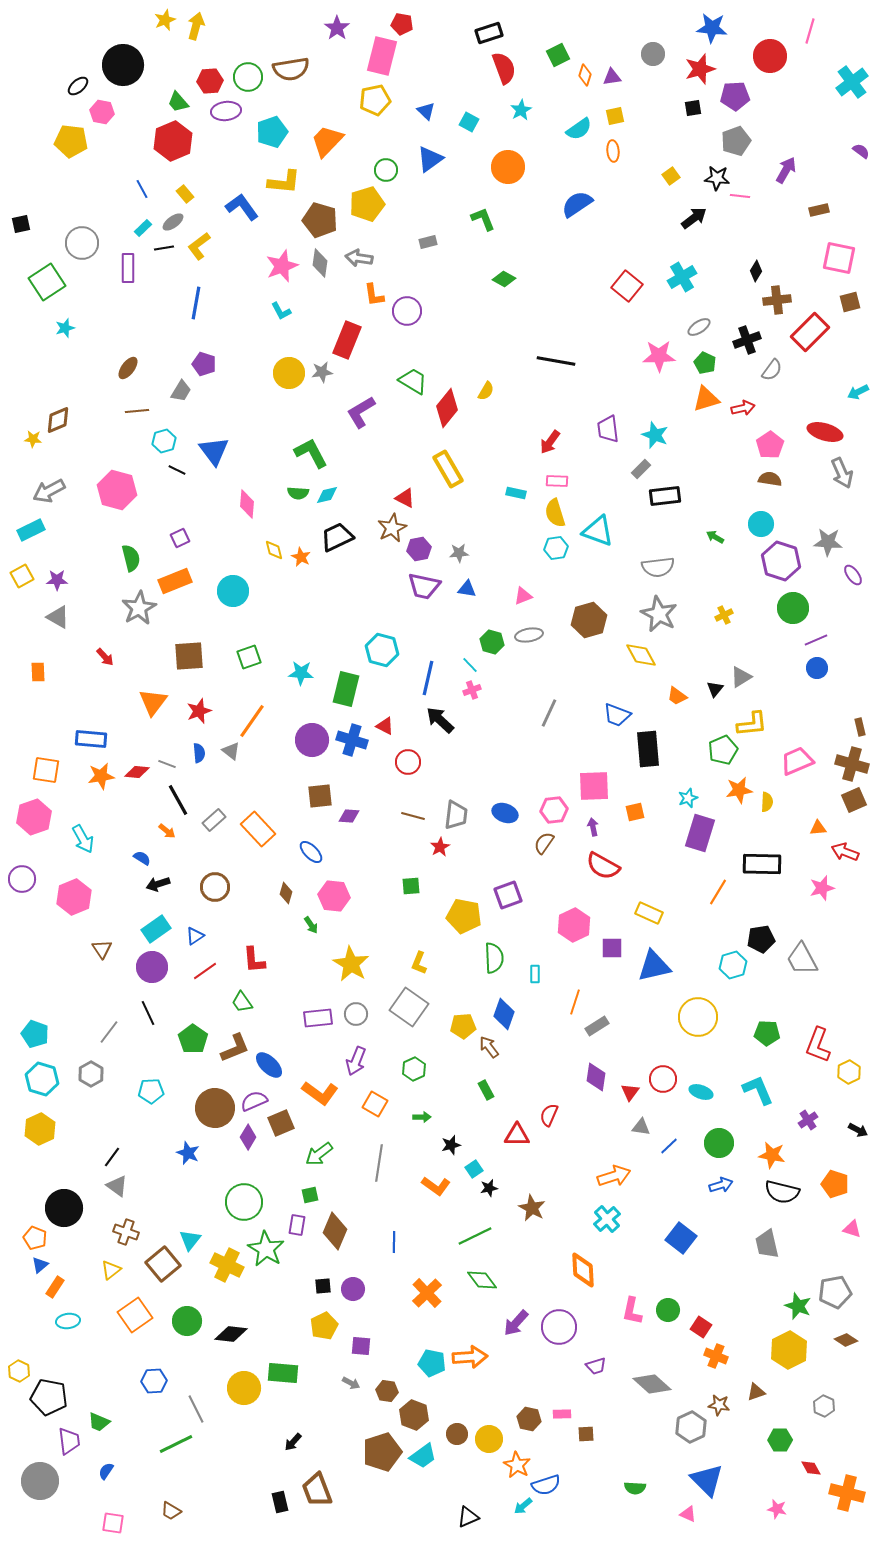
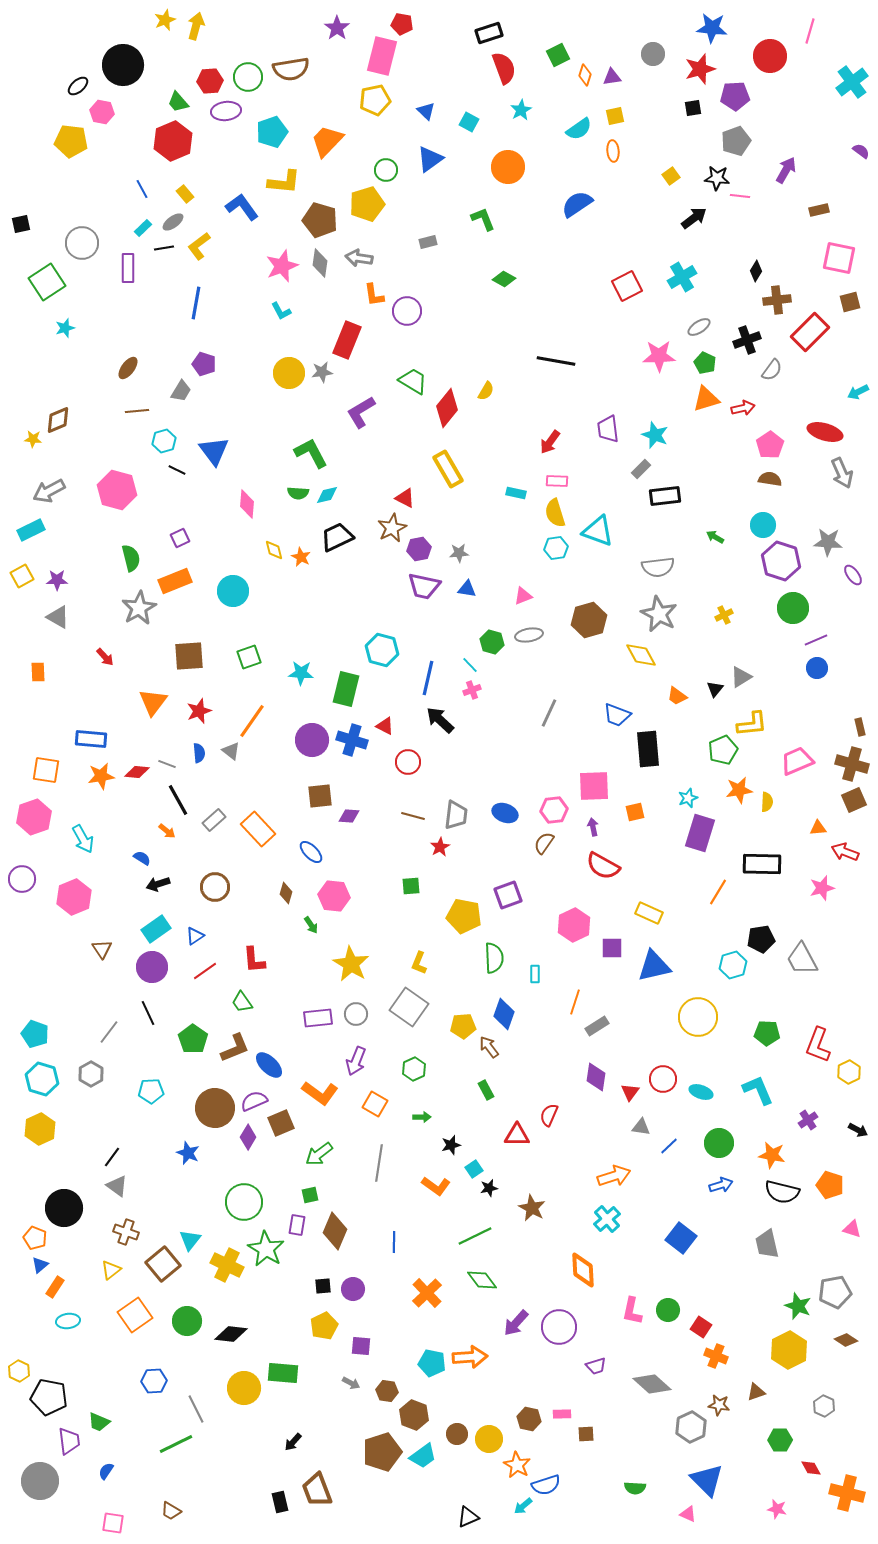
red square at (627, 286): rotated 24 degrees clockwise
cyan circle at (761, 524): moved 2 px right, 1 px down
orange pentagon at (835, 1184): moved 5 px left, 1 px down
